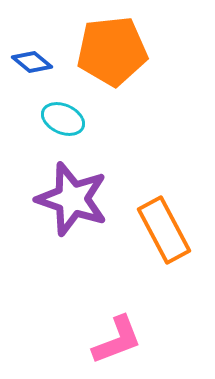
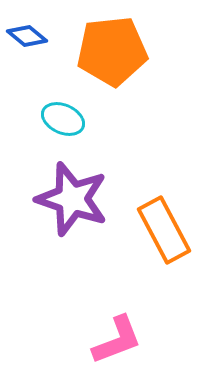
blue diamond: moved 5 px left, 26 px up
